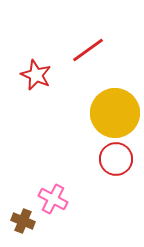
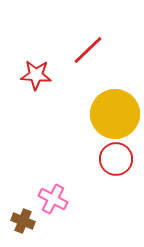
red line: rotated 8 degrees counterclockwise
red star: rotated 20 degrees counterclockwise
yellow circle: moved 1 px down
